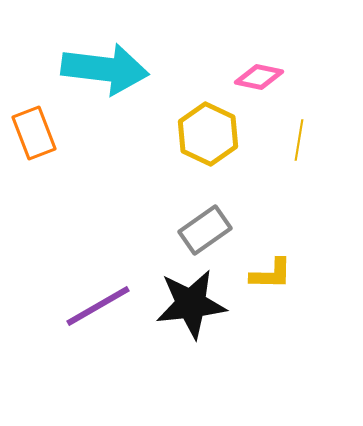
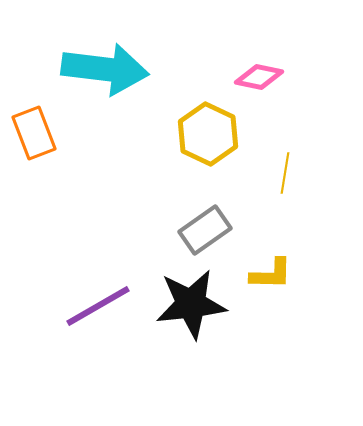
yellow line: moved 14 px left, 33 px down
